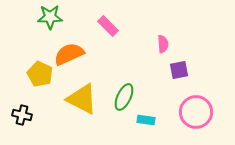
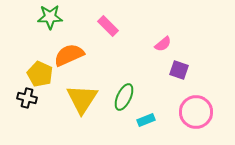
pink semicircle: rotated 54 degrees clockwise
orange semicircle: moved 1 px down
purple square: rotated 30 degrees clockwise
yellow triangle: rotated 36 degrees clockwise
black cross: moved 5 px right, 17 px up
cyan rectangle: rotated 30 degrees counterclockwise
